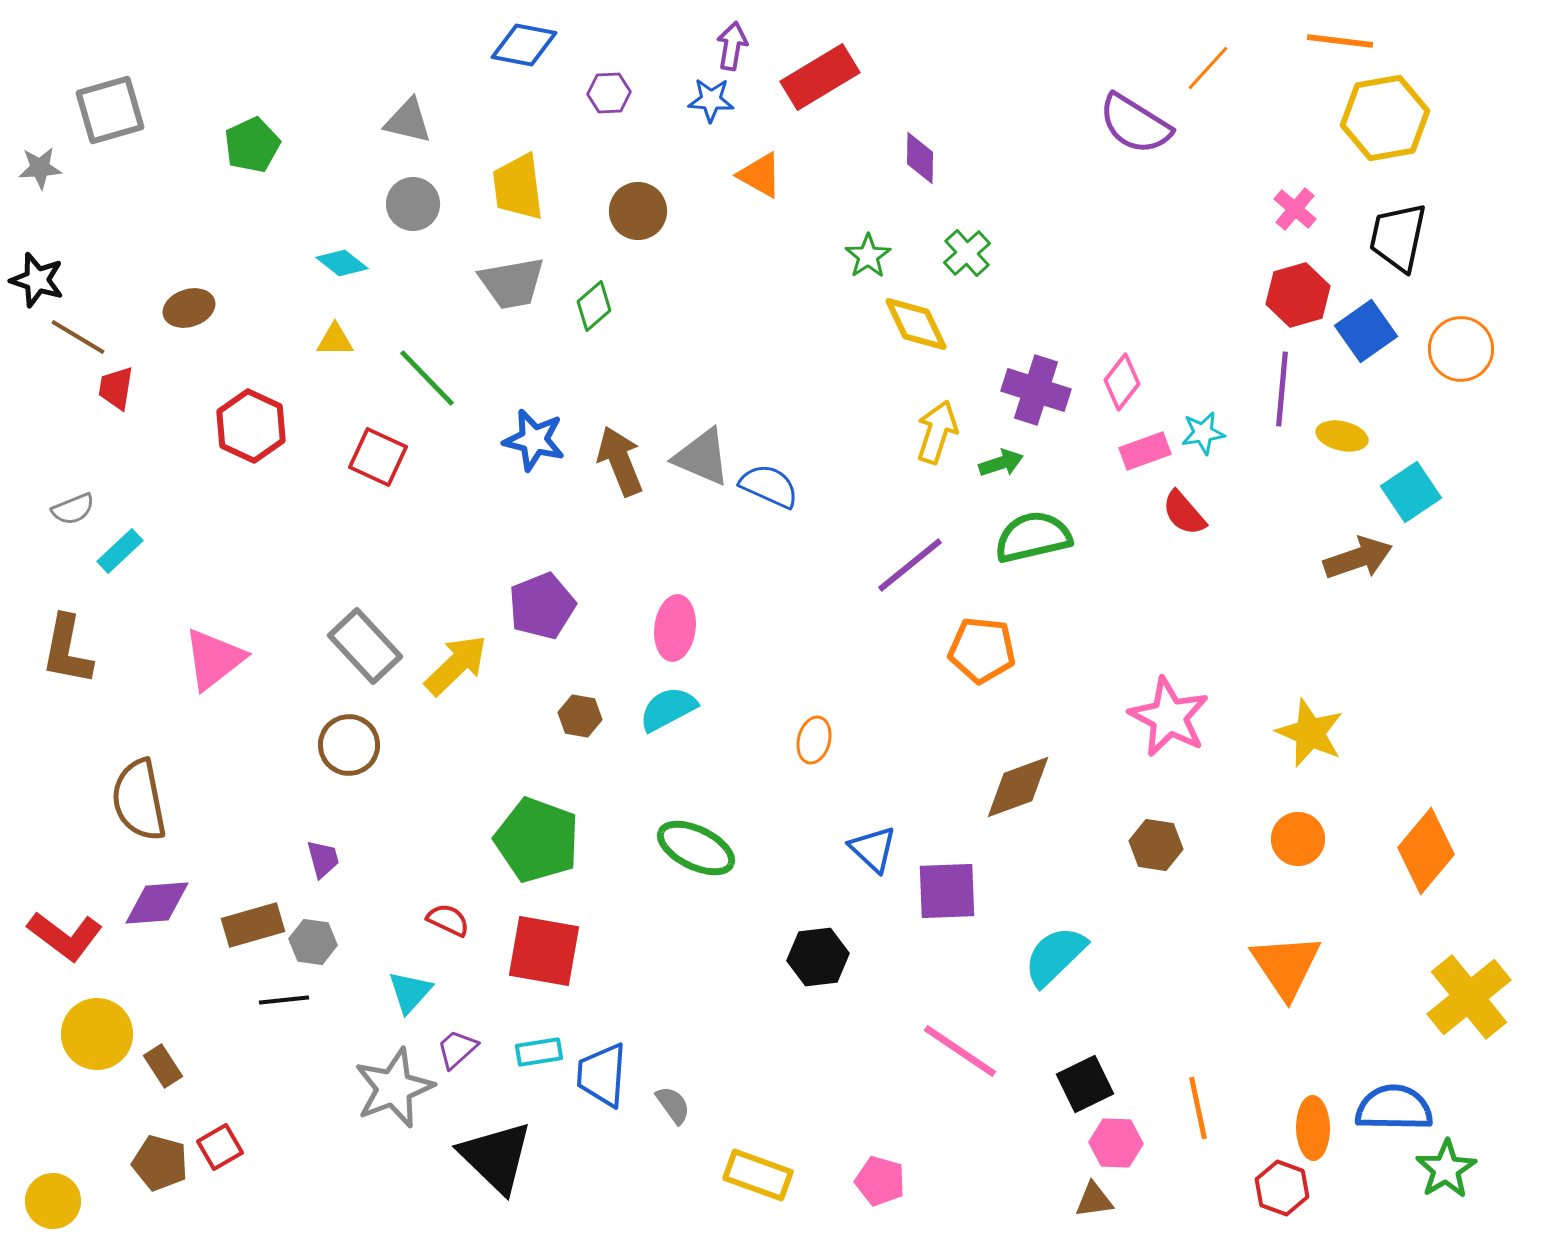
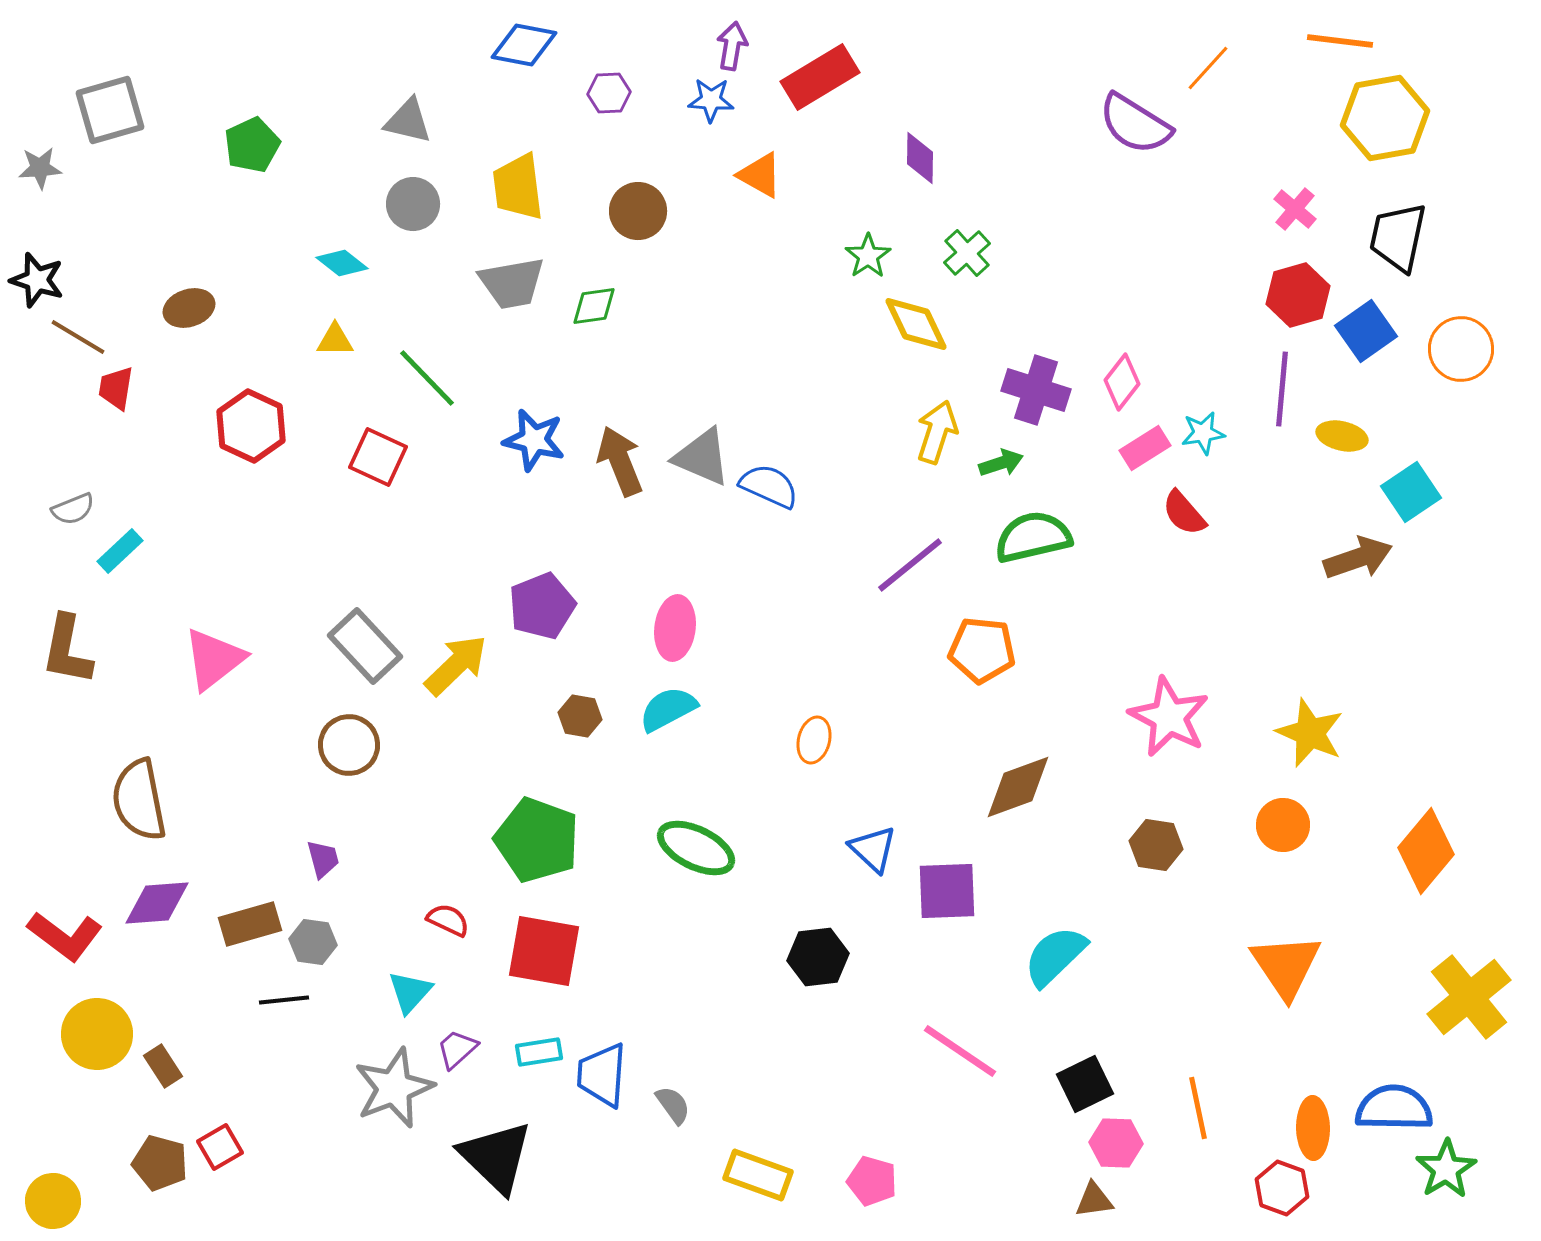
green diamond at (594, 306): rotated 33 degrees clockwise
pink rectangle at (1145, 451): moved 3 px up; rotated 12 degrees counterclockwise
orange circle at (1298, 839): moved 15 px left, 14 px up
brown rectangle at (253, 925): moved 3 px left, 1 px up
pink pentagon at (880, 1181): moved 8 px left
